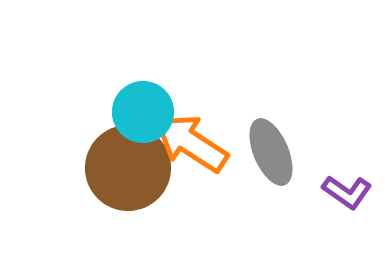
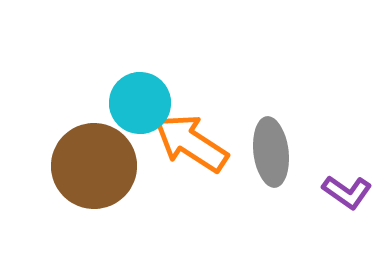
cyan circle: moved 3 px left, 9 px up
gray ellipse: rotated 16 degrees clockwise
brown circle: moved 34 px left, 2 px up
